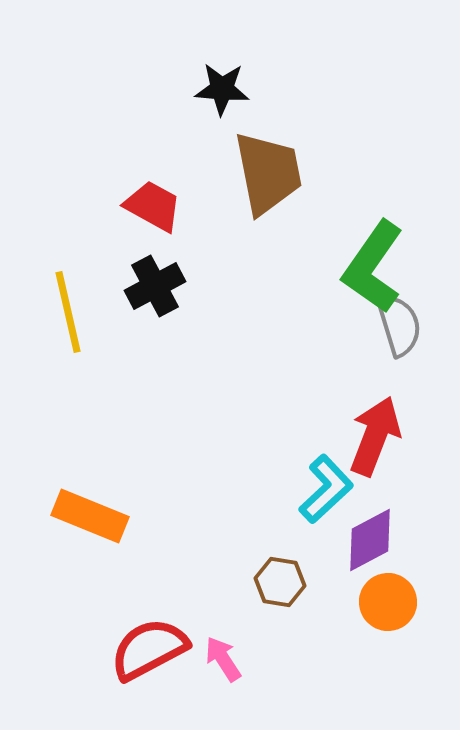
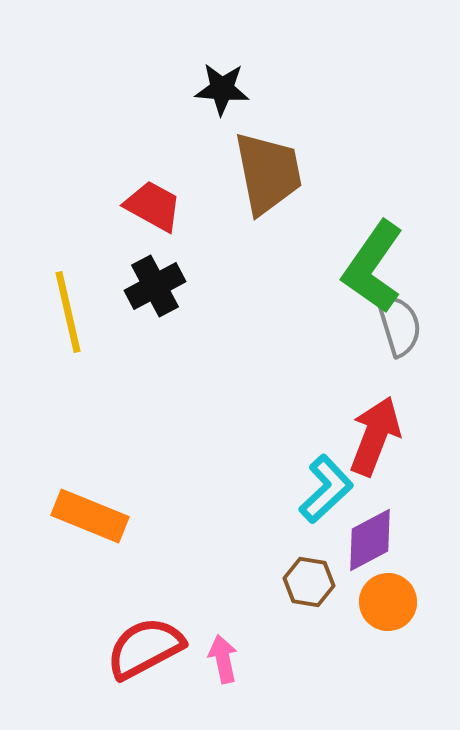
brown hexagon: moved 29 px right
red semicircle: moved 4 px left, 1 px up
pink arrow: rotated 21 degrees clockwise
